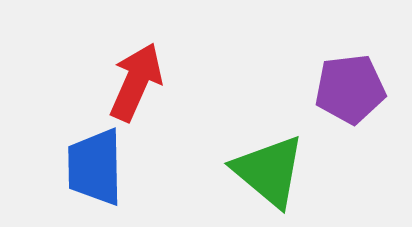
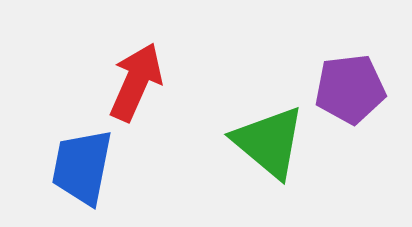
blue trapezoid: moved 13 px left; rotated 12 degrees clockwise
green triangle: moved 29 px up
